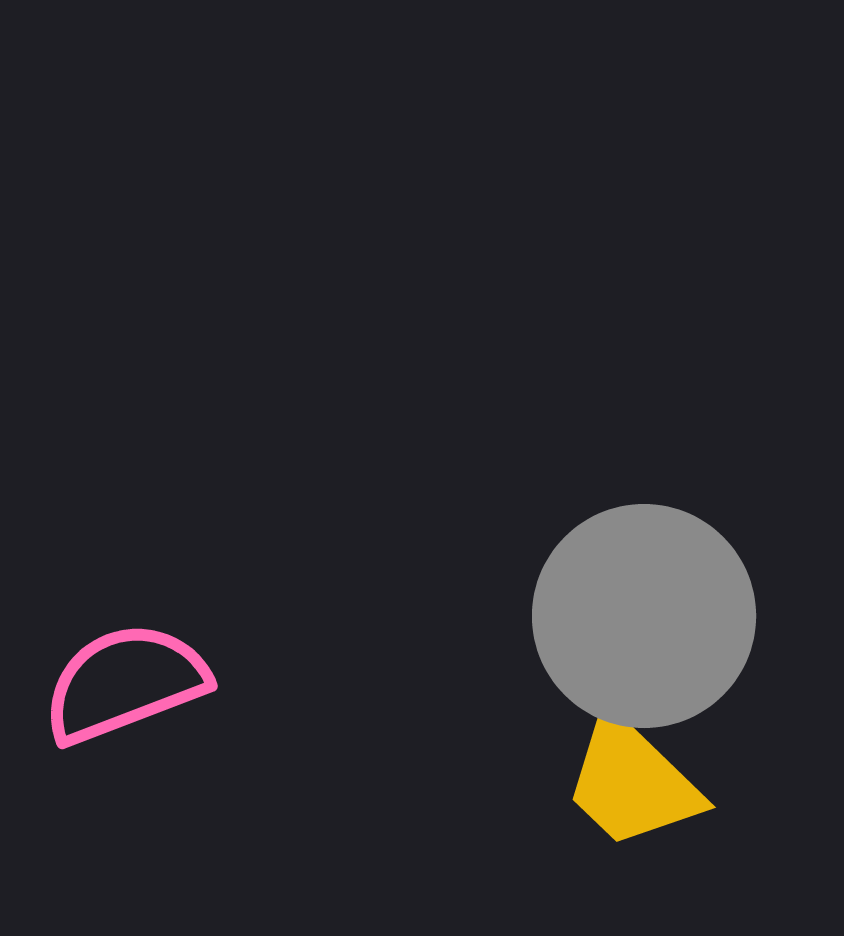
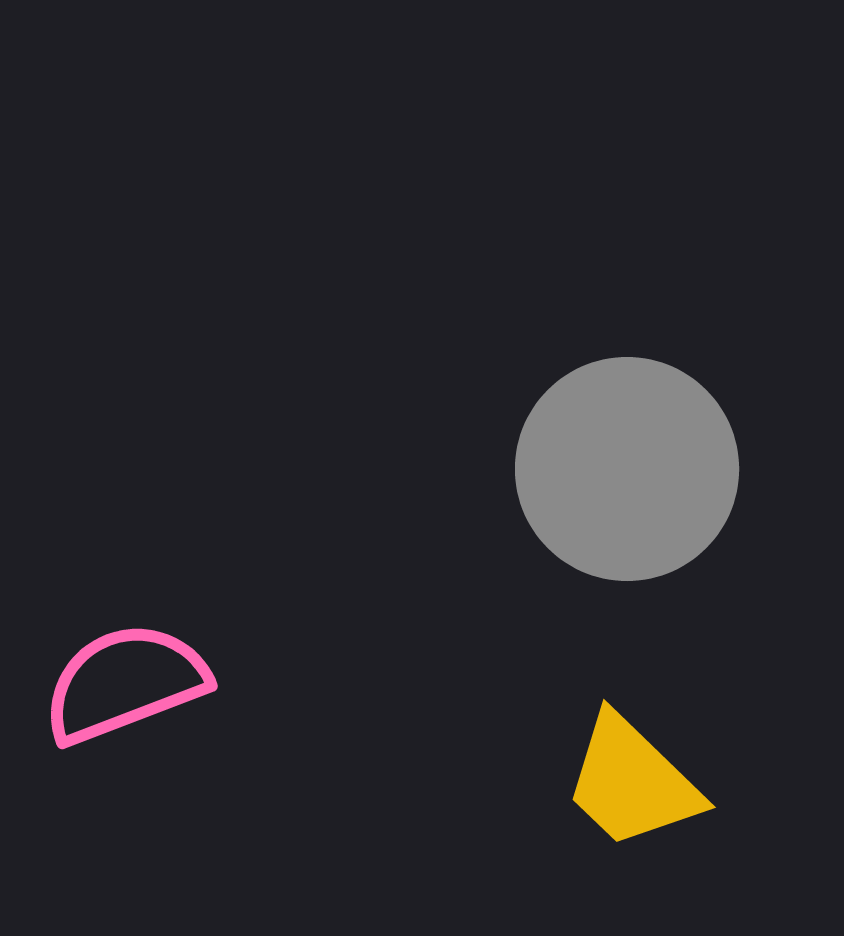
gray circle: moved 17 px left, 147 px up
